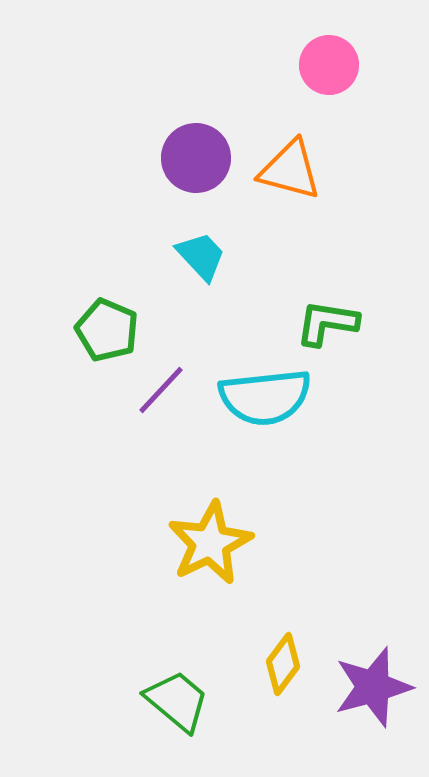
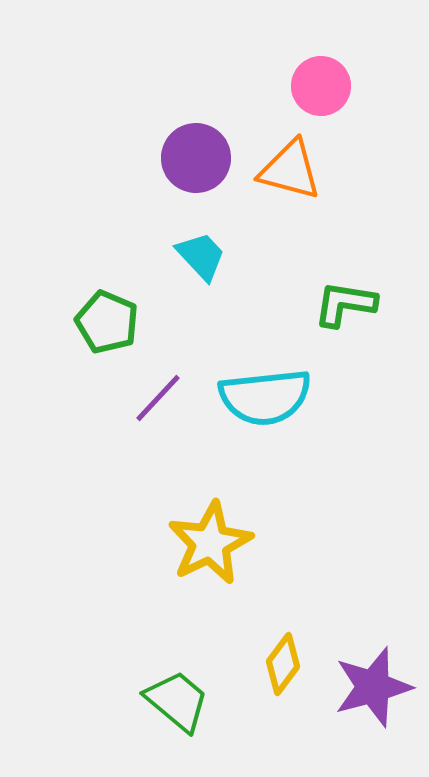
pink circle: moved 8 px left, 21 px down
green L-shape: moved 18 px right, 19 px up
green pentagon: moved 8 px up
purple line: moved 3 px left, 8 px down
